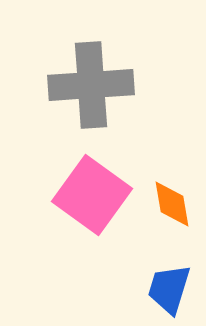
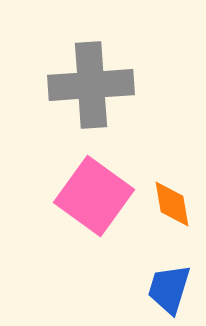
pink square: moved 2 px right, 1 px down
